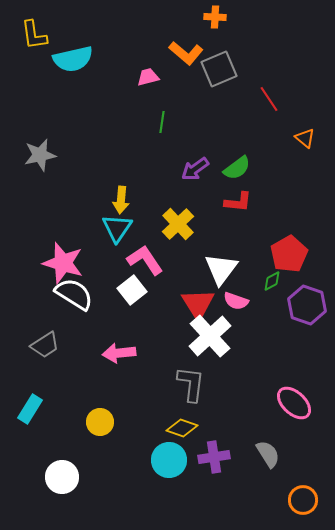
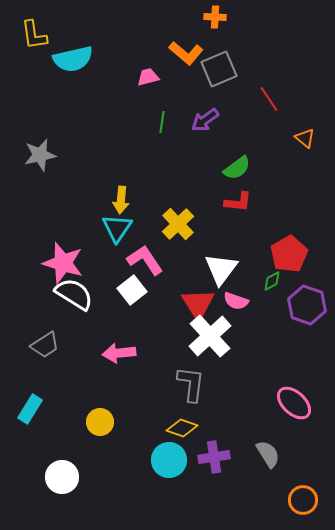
purple arrow: moved 10 px right, 49 px up
